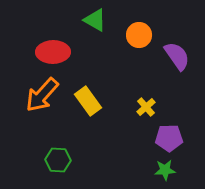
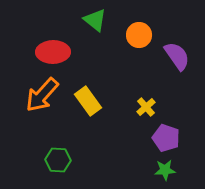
green triangle: rotated 10 degrees clockwise
purple pentagon: moved 3 px left; rotated 20 degrees clockwise
